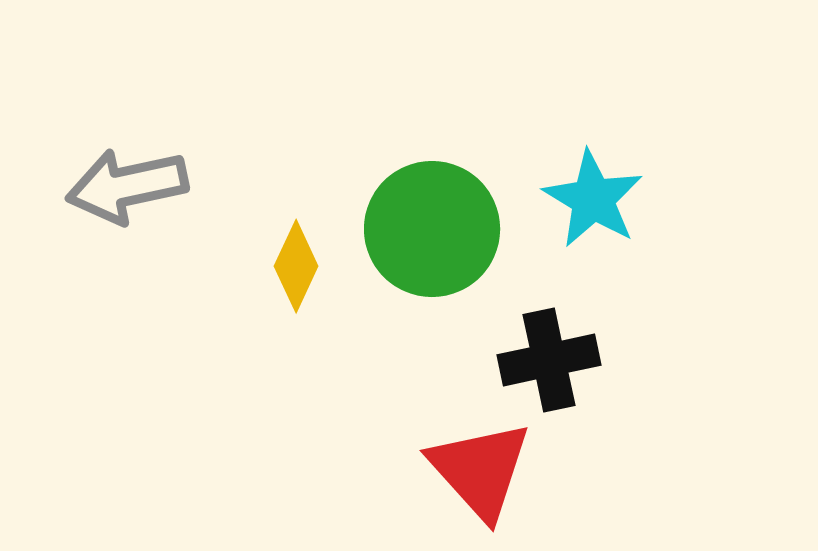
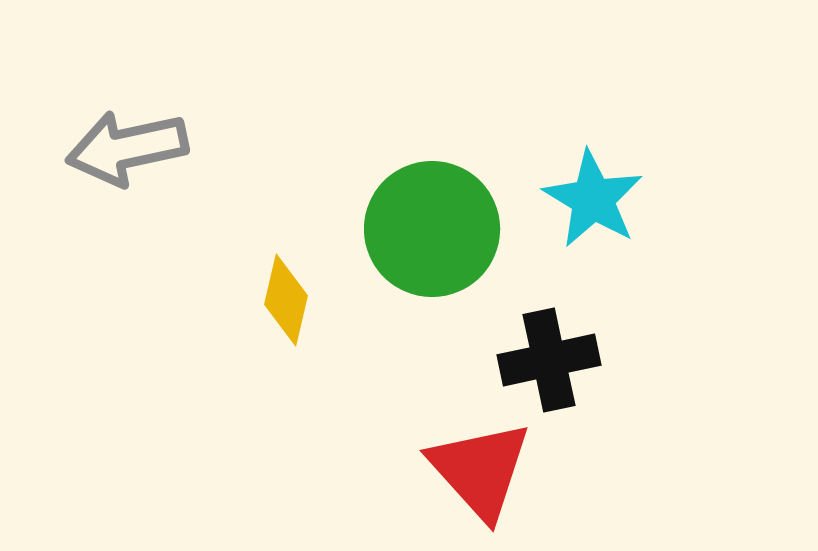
gray arrow: moved 38 px up
yellow diamond: moved 10 px left, 34 px down; rotated 12 degrees counterclockwise
